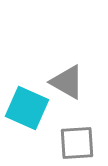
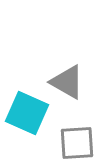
cyan square: moved 5 px down
